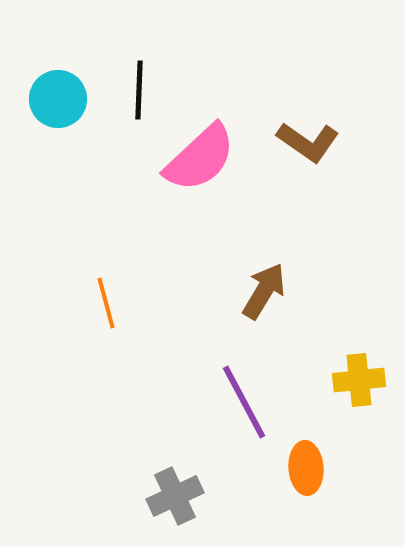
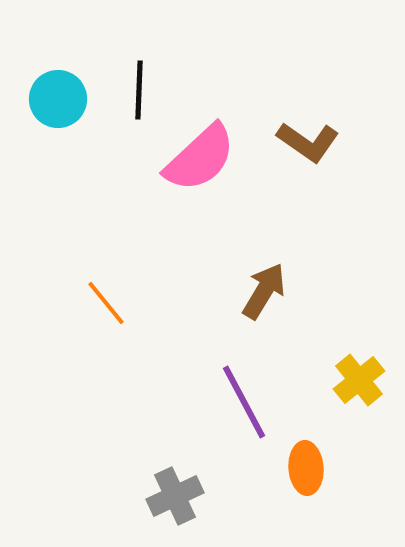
orange line: rotated 24 degrees counterclockwise
yellow cross: rotated 33 degrees counterclockwise
